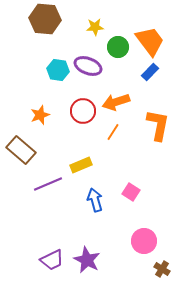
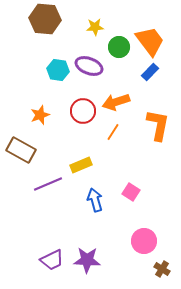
green circle: moved 1 px right
purple ellipse: moved 1 px right
brown rectangle: rotated 12 degrees counterclockwise
purple star: rotated 24 degrees counterclockwise
